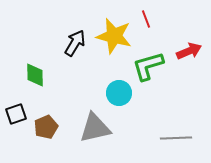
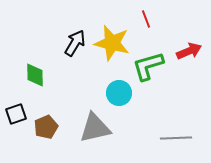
yellow star: moved 2 px left, 7 px down
